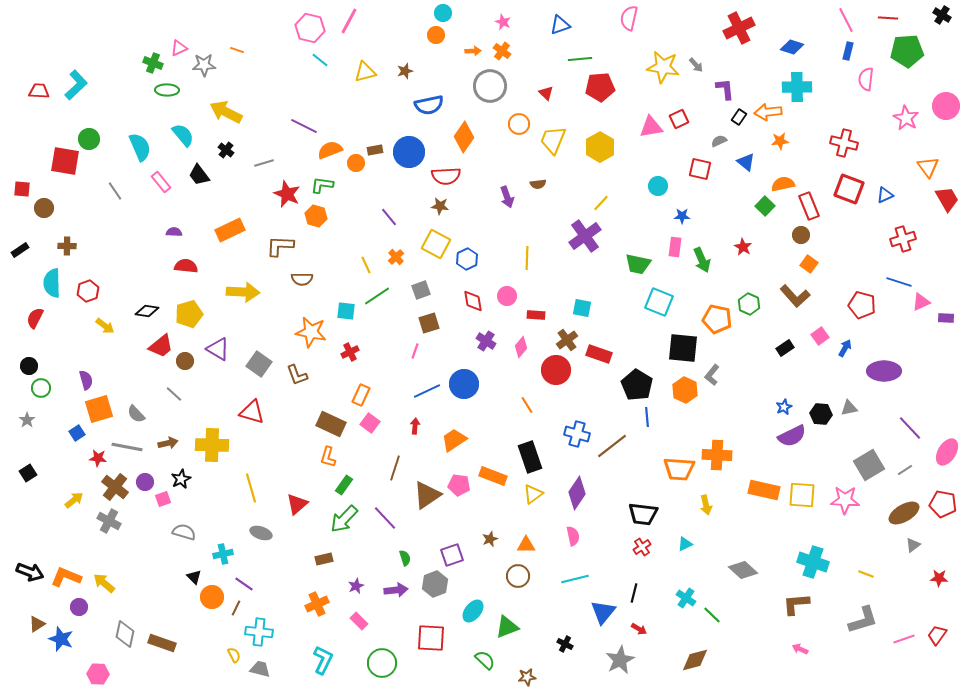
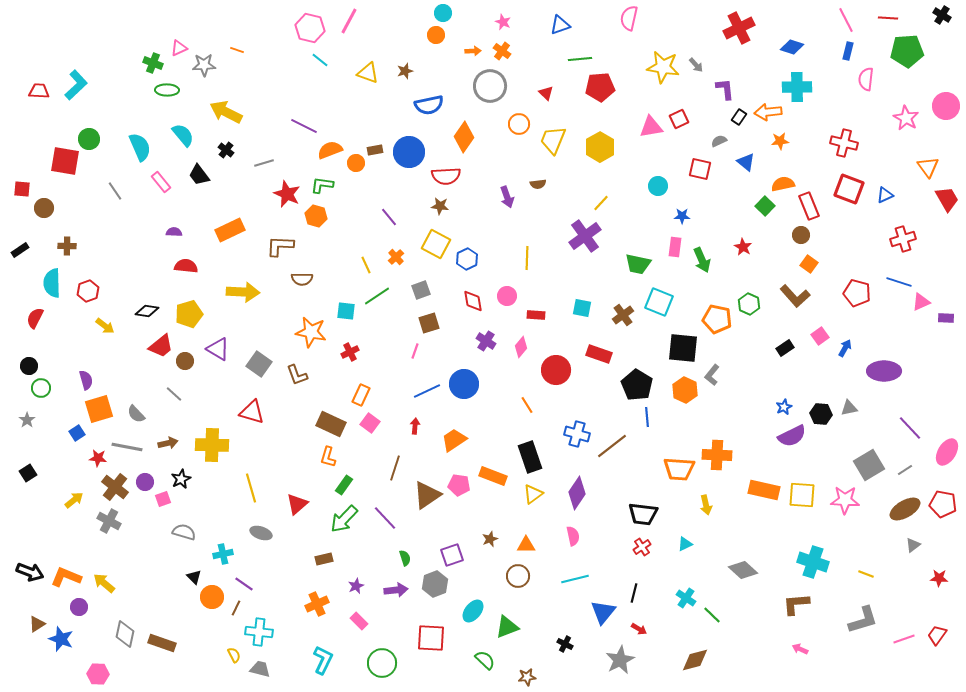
yellow triangle at (365, 72): moved 3 px right, 1 px down; rotated 35 degrees clockwise
red pentagon at (862, 305): moved 5 px left, 12 px up
brown cross at (567, 340): moved 56 px right, 25 px up
brown ellipse at (904, 513): moved 1 px right, 4 px up
